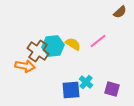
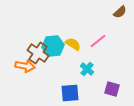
brown cross: moved 2 px down
cyan cross: moved 1 px right, 13 px up
blue square: moved 1 px left, 3 px down
